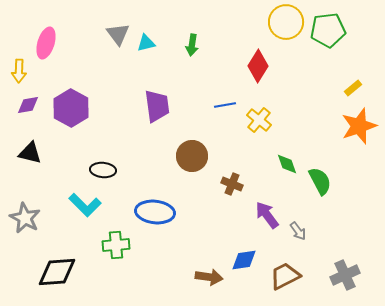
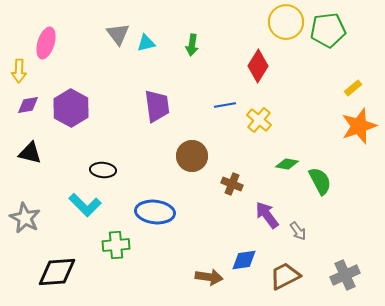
green diamond: rotated 60 degrees counterclockwise
